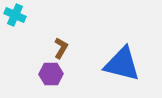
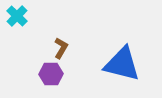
cyan cross: moved 2 px right, 1 px down; rotated 20 degrees clockwise
